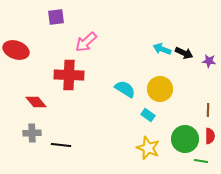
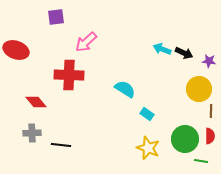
yellow circle: moved 39 px right
brown line: moved 3 px right, 1 px down
cyan rectangle: moved 1 px left, 1 px up
